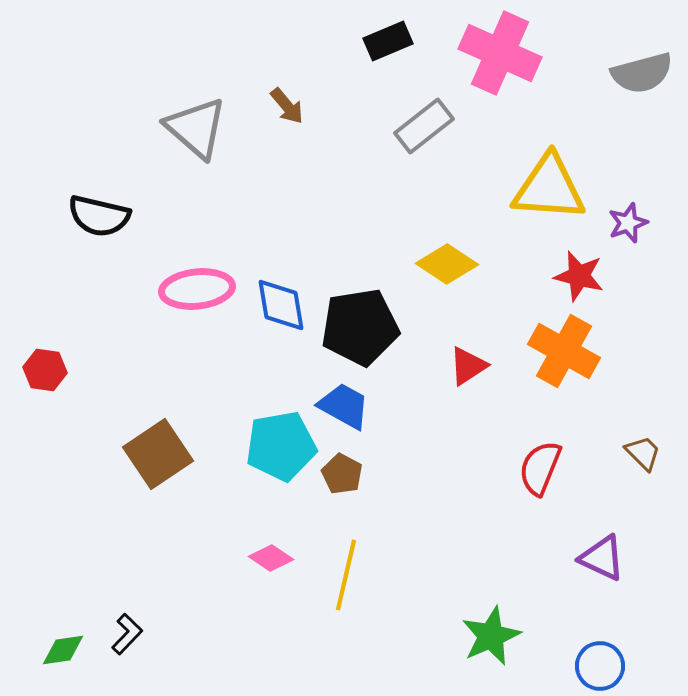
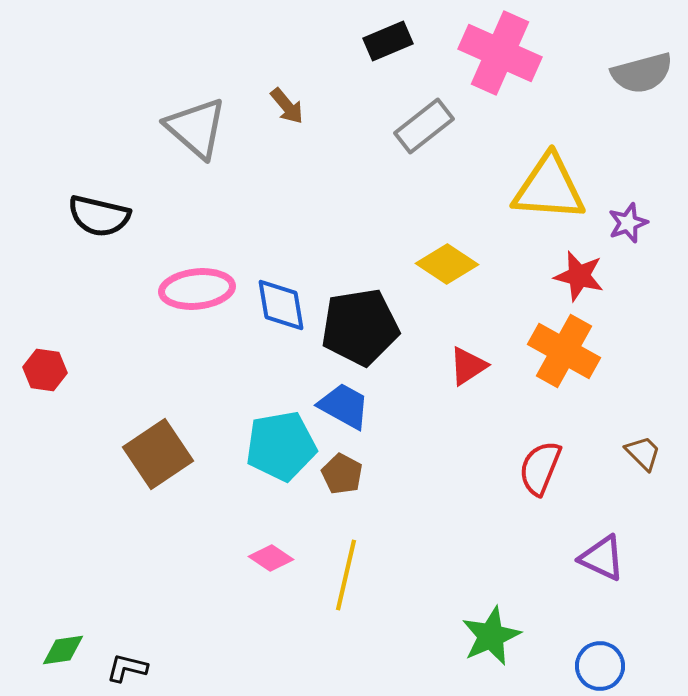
black L-shape: moved 34 px down; rotated 120 degrees counterclockwise
